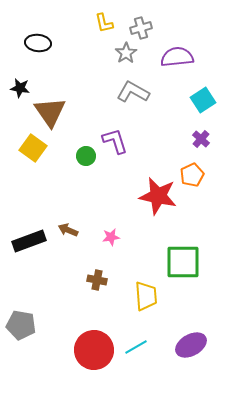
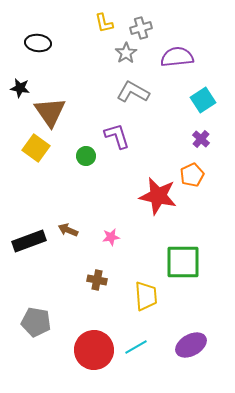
purple L-shape: moved 2 px right, 5 px up
yellow square: moved 3 px right
gray pentagon: moved 15 px right, 3 px up
